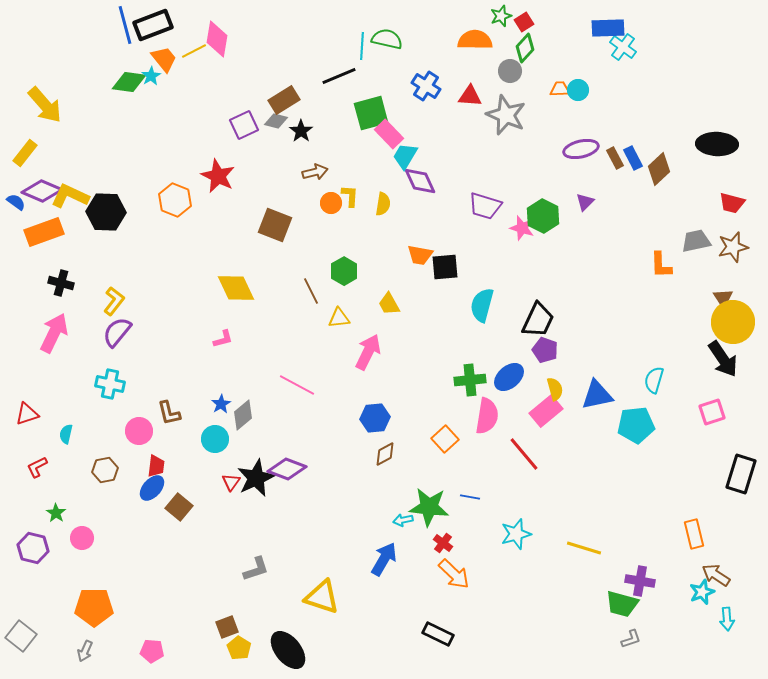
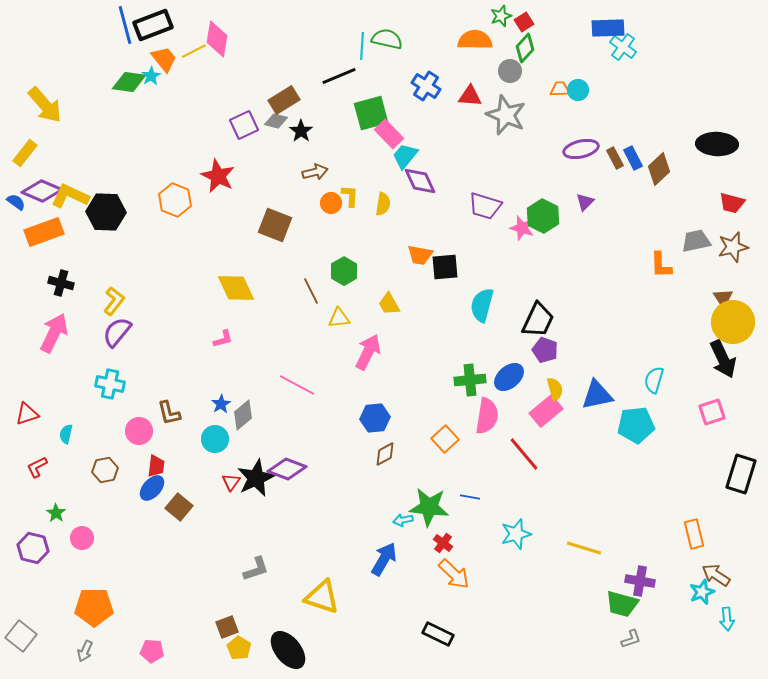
cyan trapezoid at (405, 156): rotated 8 degrees clockwise
black arrow at (723, 359): rotated 9 degrees clockwise
